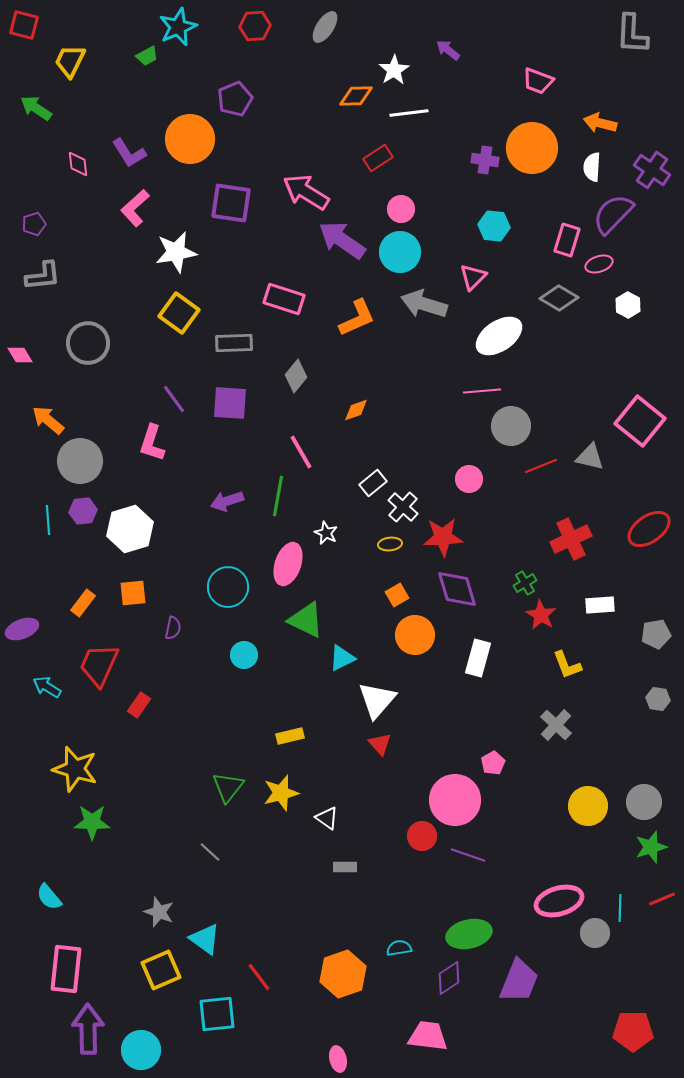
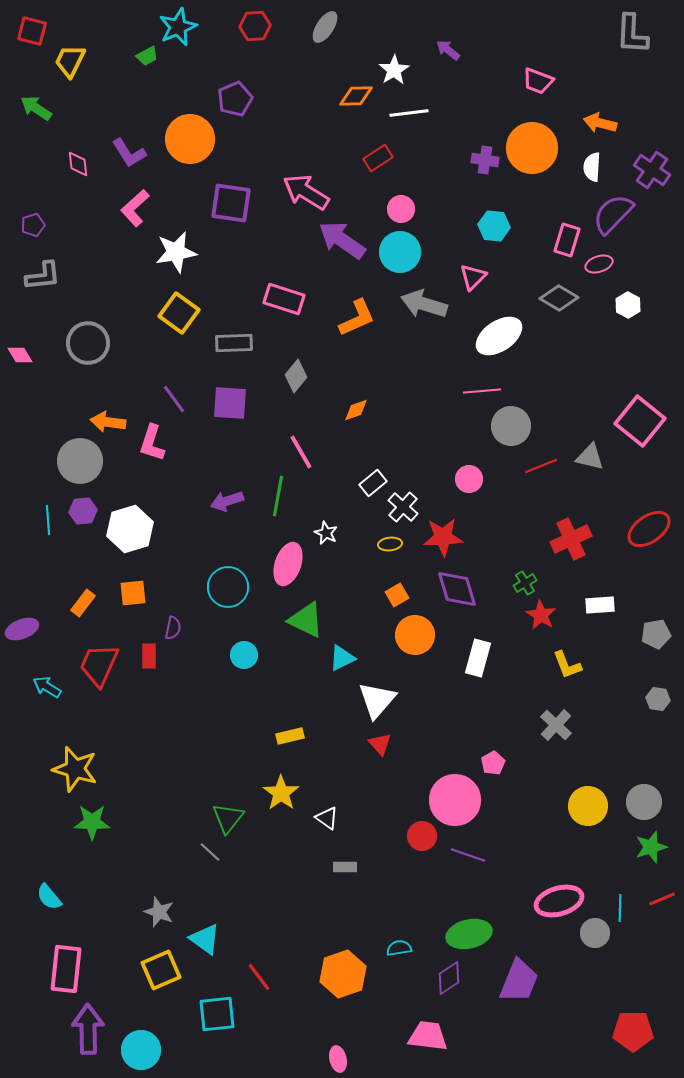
red square at (24, 25): moved 8 px right, 6 px down
purple pentagon at (34, 224): moved 1 px left, 1 px down
orange arrow at (48, 420): moved 60 px right, 2 px down; rotated 32 degrees counterclockwise
red rectangle at (139, 705): moved 10 px right, 49 px up; rotated 35 degrees counterclockwise
green triangle at (228, 787): moved 31 px down
yellow star at (281, 793): rotated 21 degrees counterclockwise
